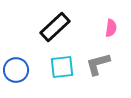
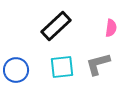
black rectangle: moved 1 px right, 1 px up
